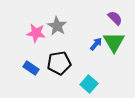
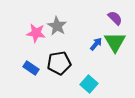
green triangle: moved 1 px right
